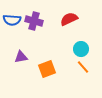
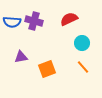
blue semicircle: moved 2 px down
cyan circle: moved 1 px right, 6 px up
